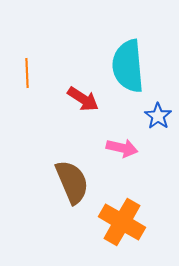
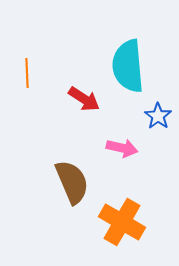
red arrow: moved 1 px right
